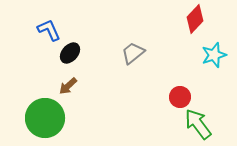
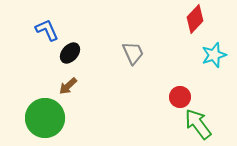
blue L-shape: moved 2 px left
gray trapezoid: rotated 105 degrees clockwise
